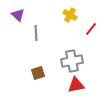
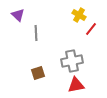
yellow cross: moved 9 px right
